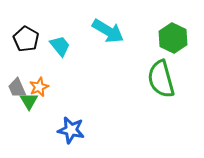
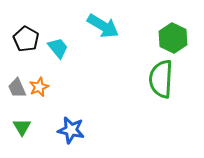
cyan arrow: moved 5 px left, 5 px up
cyan trapezoid: moved 2 px left, 2 px down
green semicircle: rotated 18 degrees clockwise
green triangle: moved 7 px left, 26 px down
